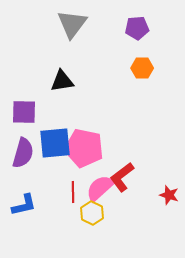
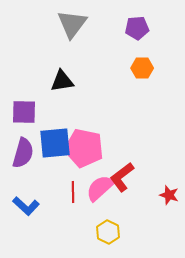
blue L-shape: moved 2 px right, 1 px down; rotated 56 degrees clockwise
yellow hexagon: moved 16 px right, 19 px down
